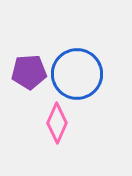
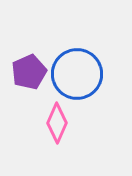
purple pentagon: rotated 20 degrees counterclockwise
